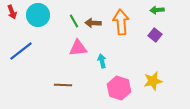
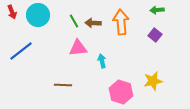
pink hexagon: moved 2 px right, 4 px down
